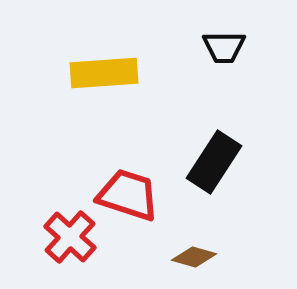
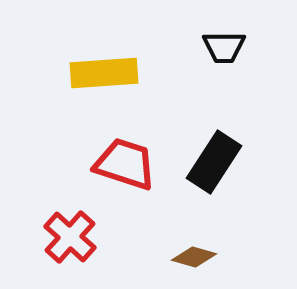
red trapezoid: moved 3 px left, 31 px up
